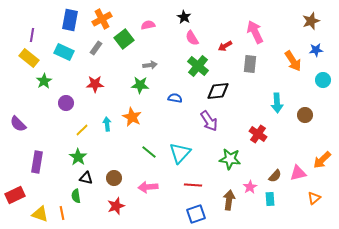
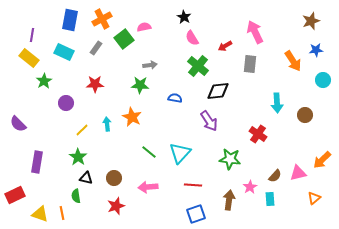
pink semicircle at (148, 25): moved 4 px left, 2 px down
